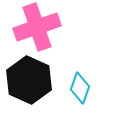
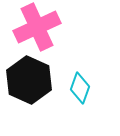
pink cross: rotated 6 degrees counterclockwise
